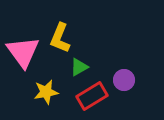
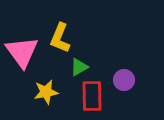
pink triangle: moved 1 px left
red rectangle: rotated 60 degrees counterclockwise
